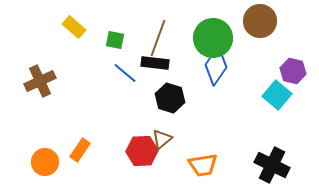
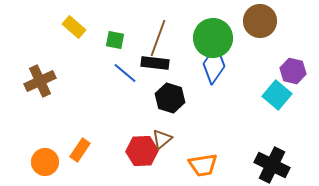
blue diamond: moved 2 px left, 1 px up
